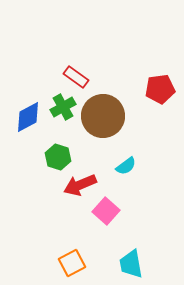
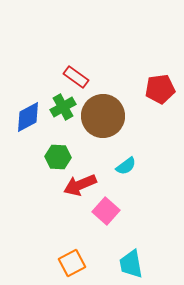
green hexagon: rotated 15 degrees counterclockwise
